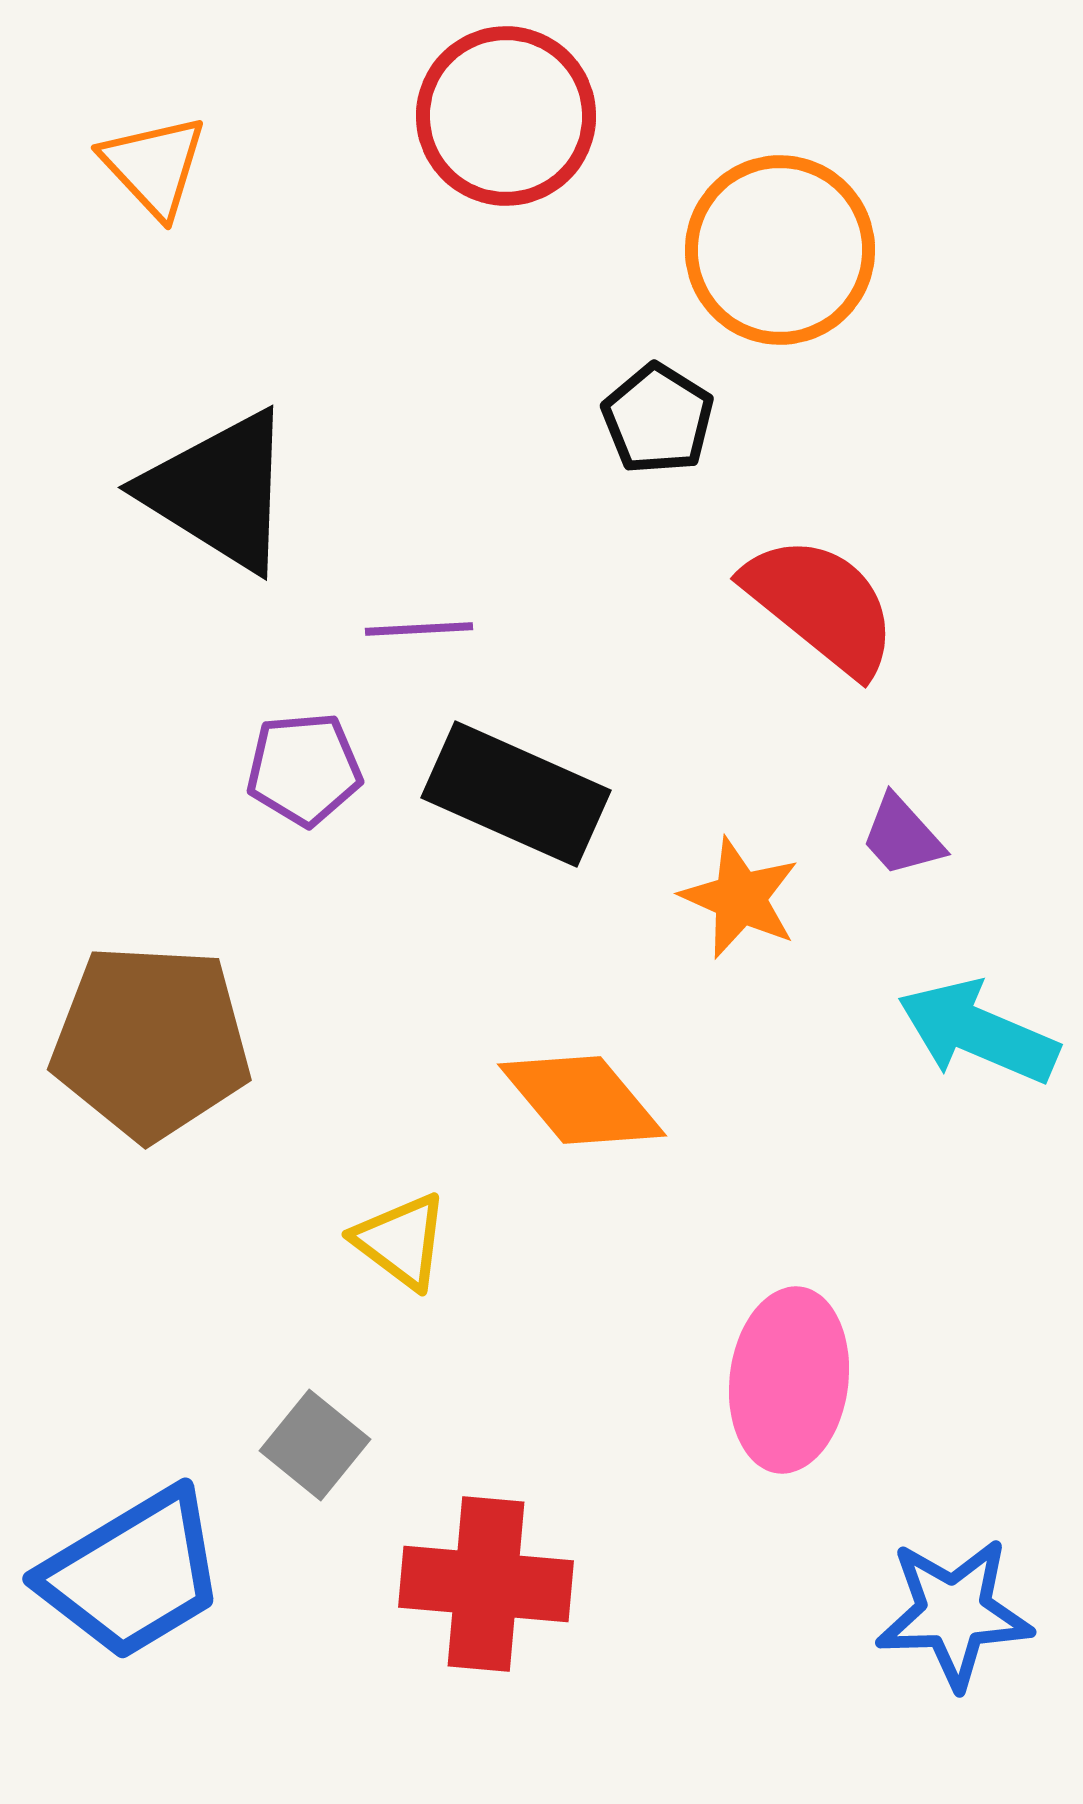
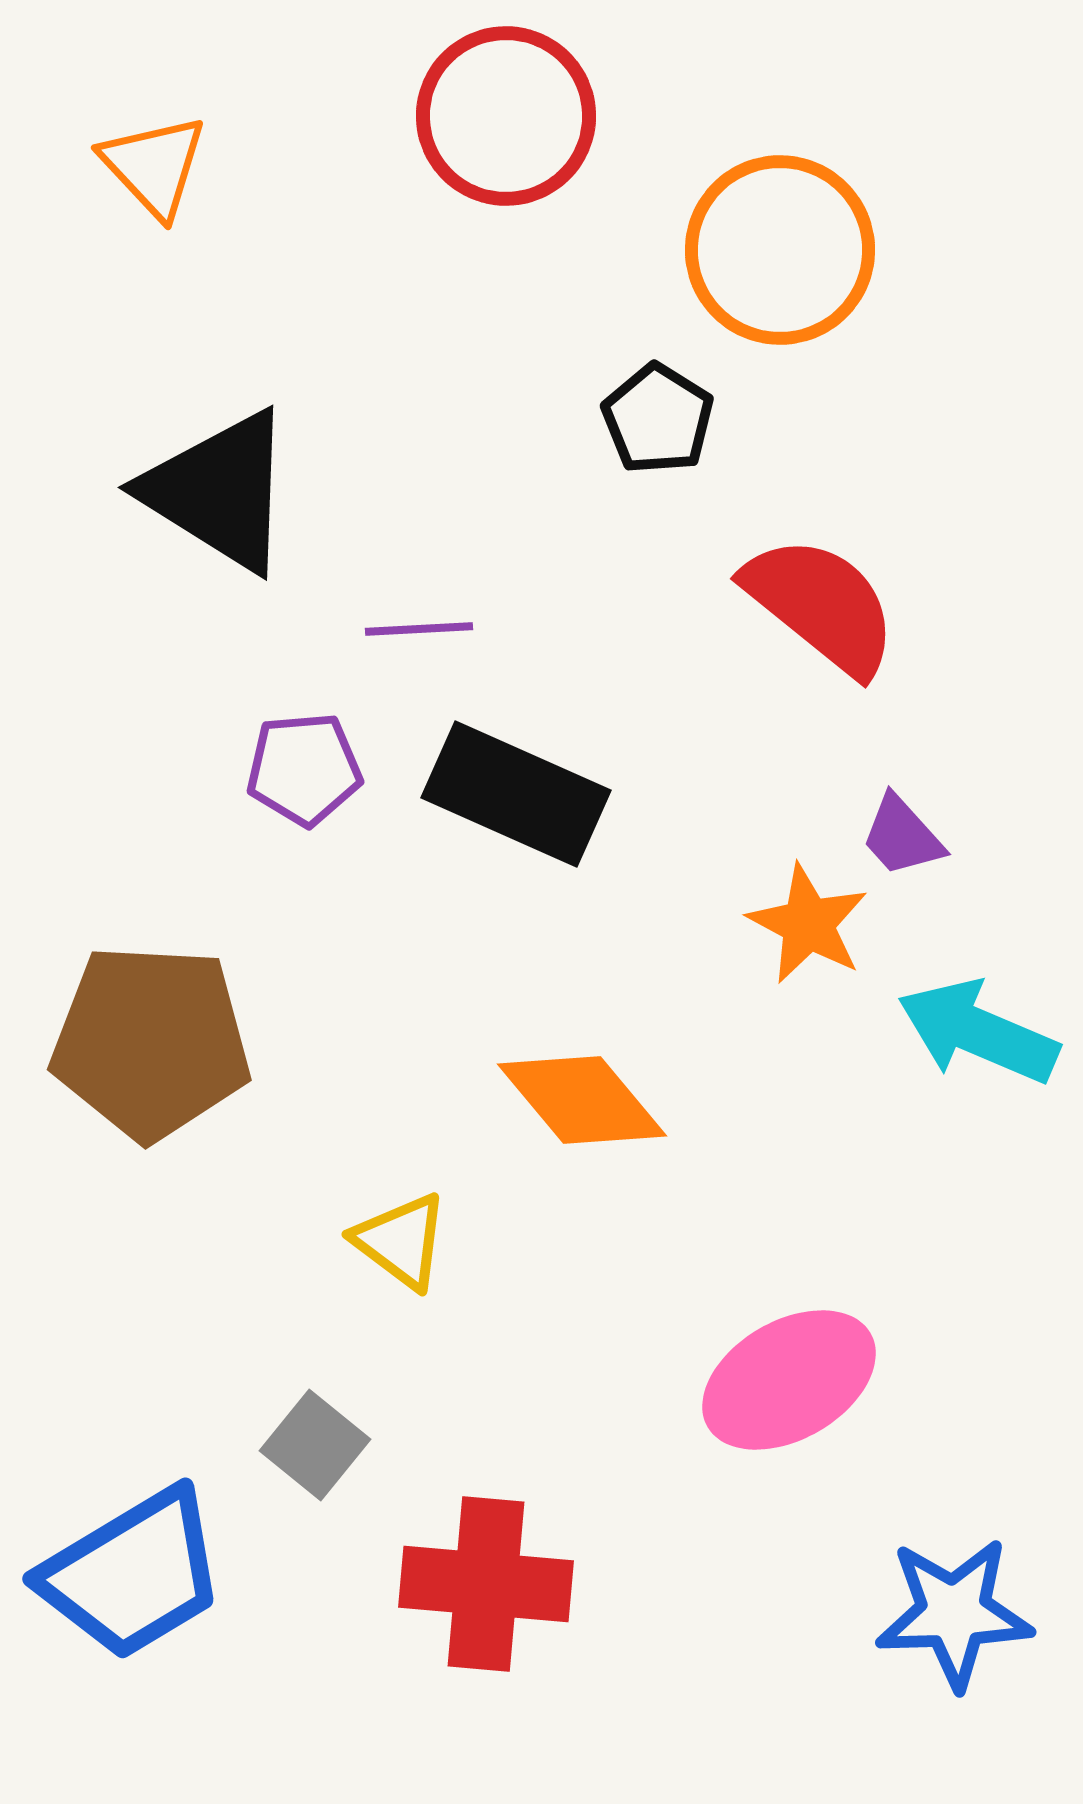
orange star: moved 68 px right, 26 px down; rotated 4 degrees clockwise
pink ellipse: rotated 53 degrees clockwise
